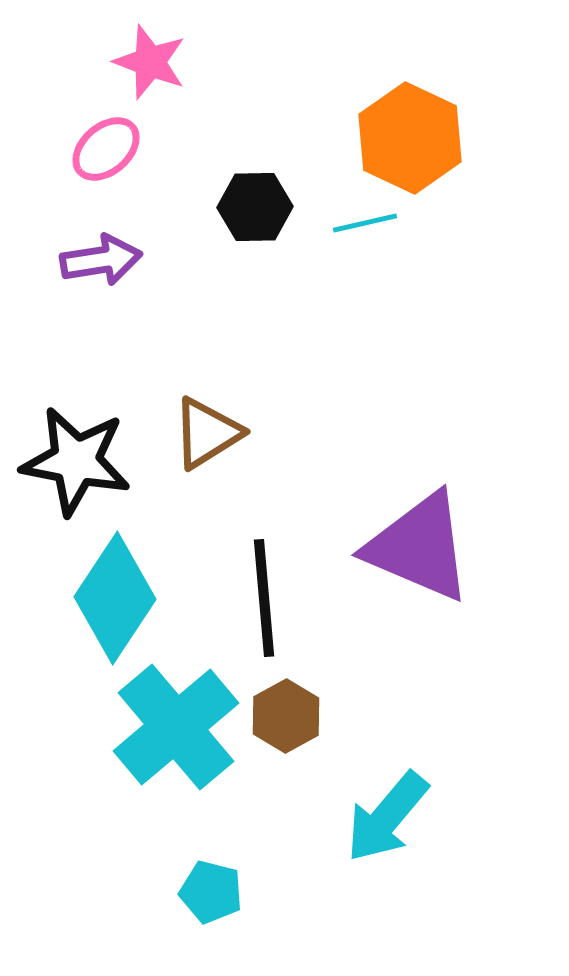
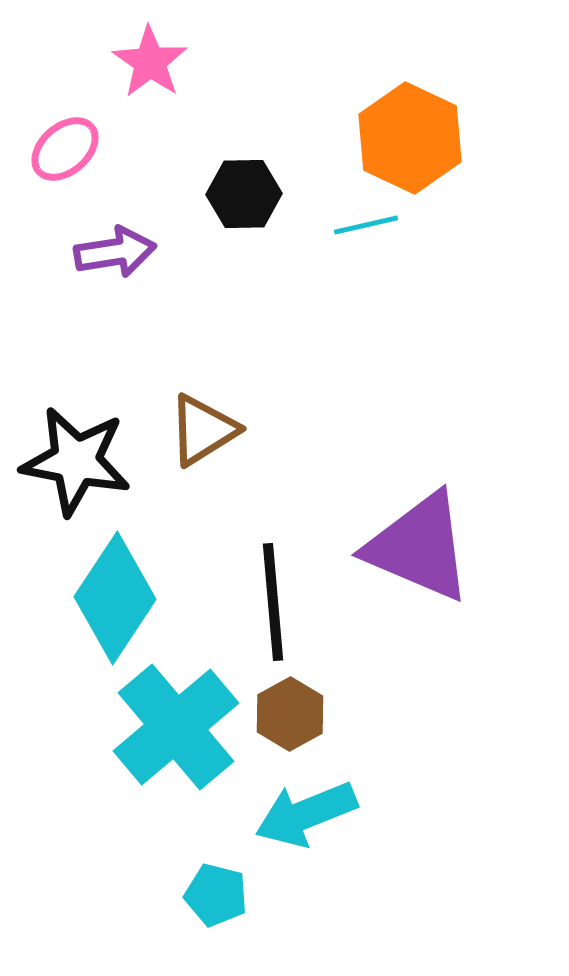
pink star: rotated 14 degrees clockwise
pink ellipse: moved 41 px left
black hexagon: moved 11 px left, 13 px up
cyan line: moved 1 px right, 2 px down
purple arrow: moved 14 px right, 8 px up
brown triangle: moved 4 px left, 3 px up
black line: moved 9 px right, 4 px down
brown hexagon: moved 4 px right, 2 px up
cyan arrow: moved 81 px left, 3 px up; rotated 28 degrees clockwise
cyan pentagon: moved 5 px right, 3 px down
